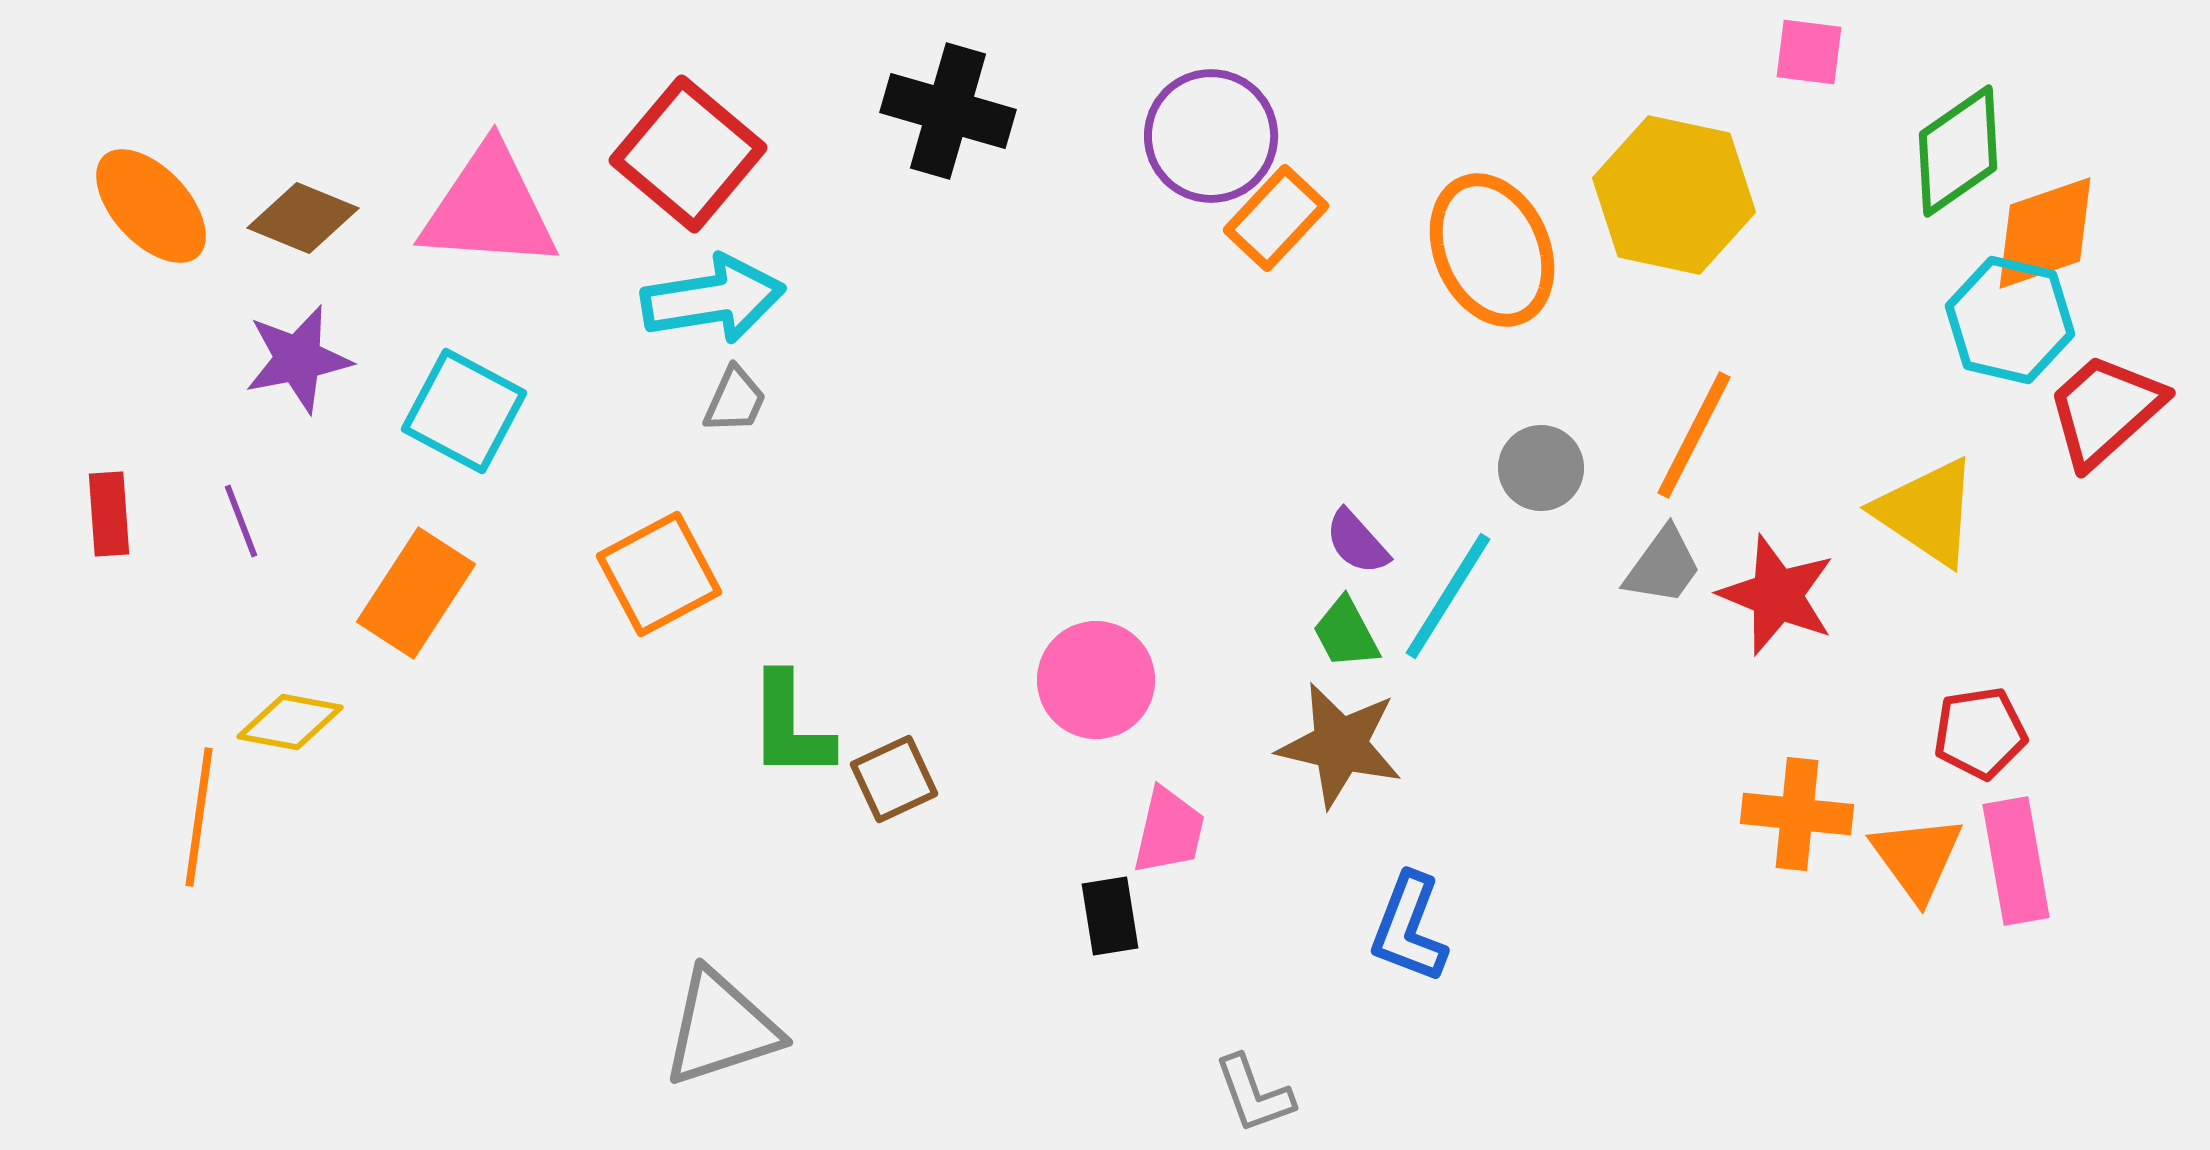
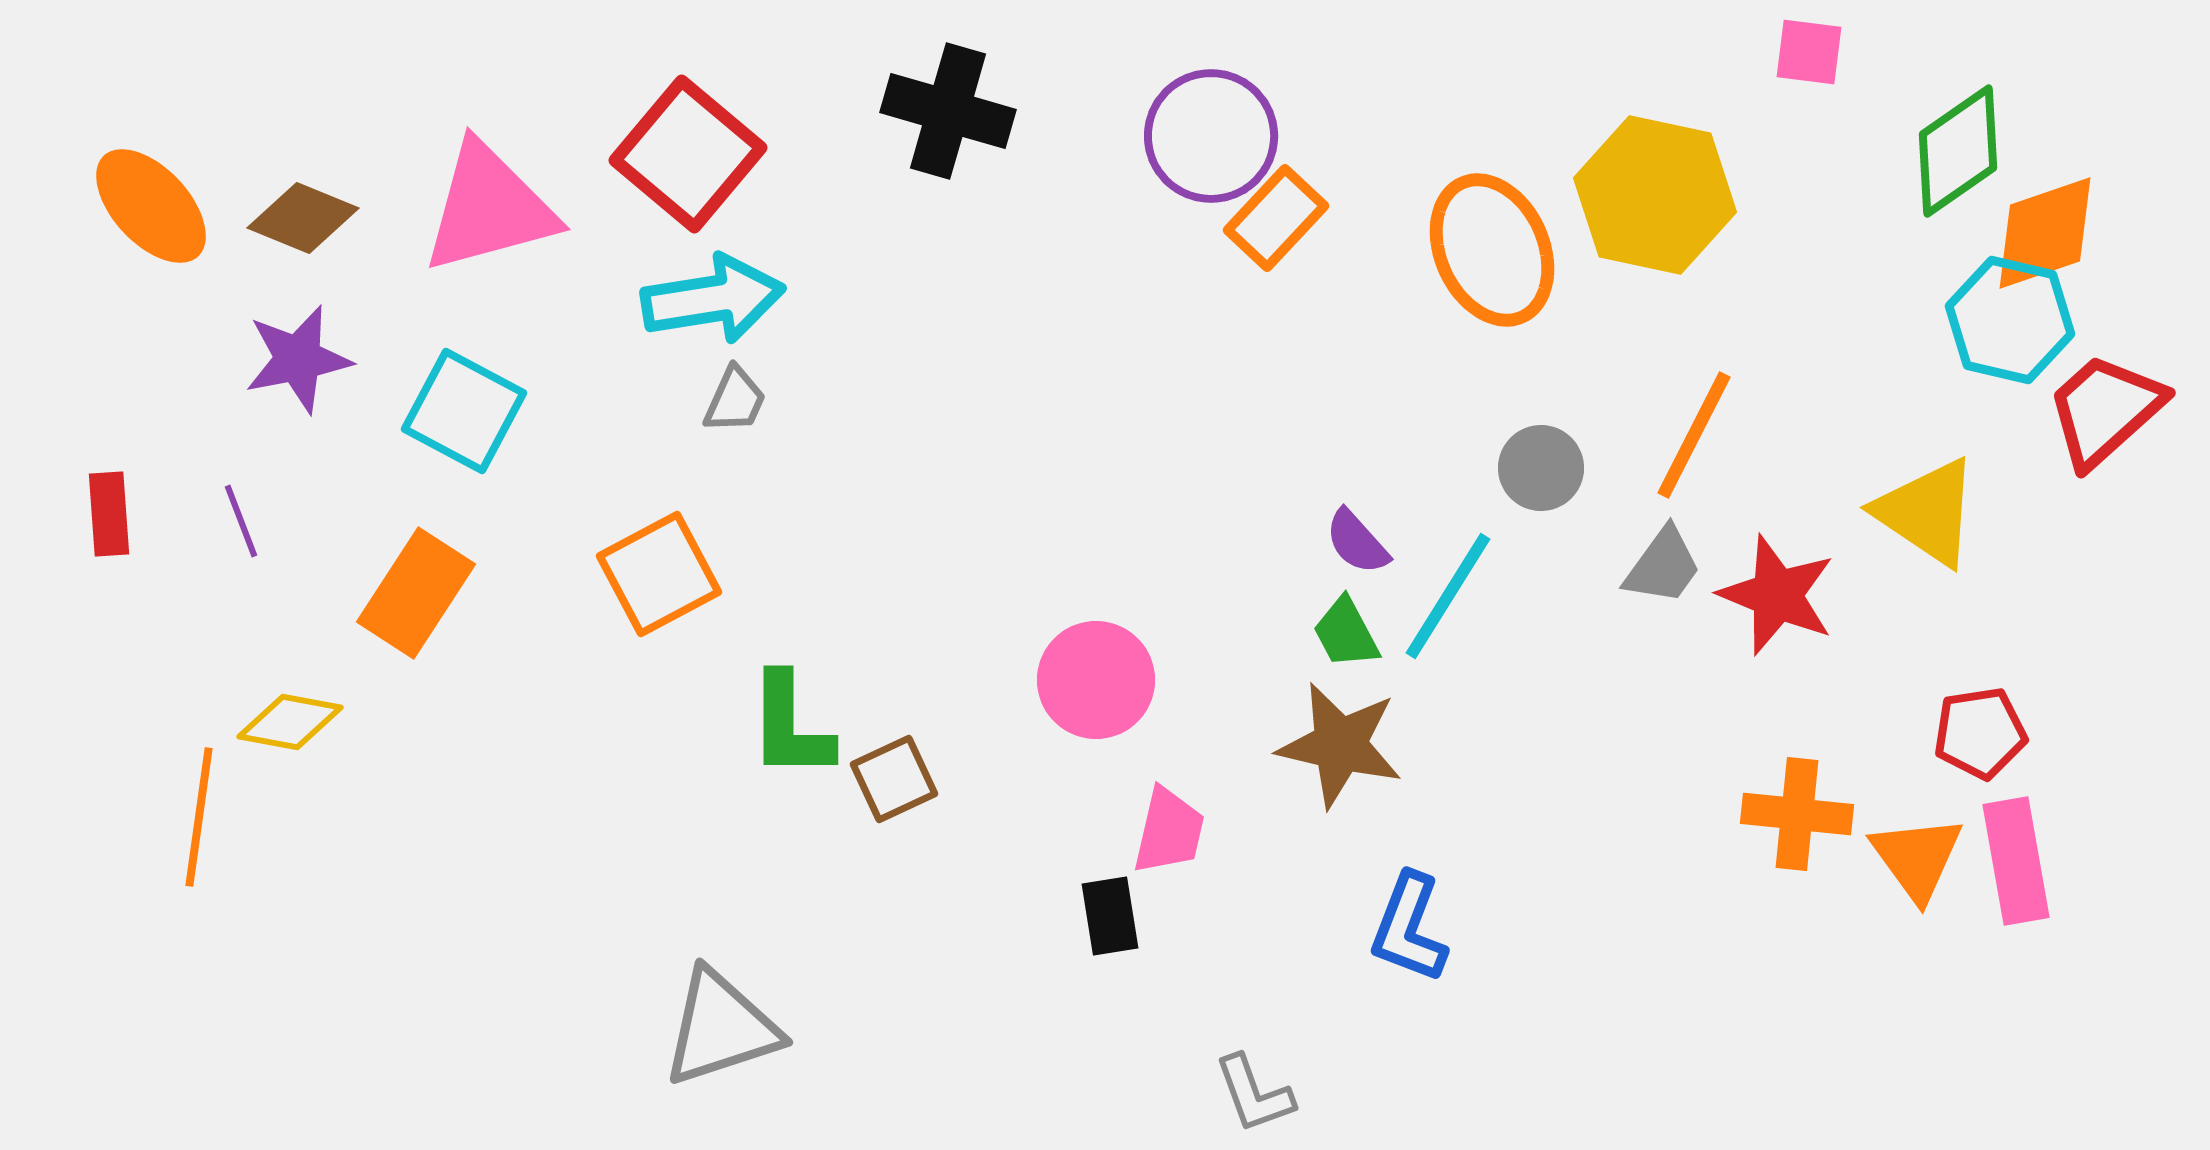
yellow hexagon at (1674, 195): moved 19 px left
pink triangle at (489, 208): rotated 19 degrees counterclockwise
